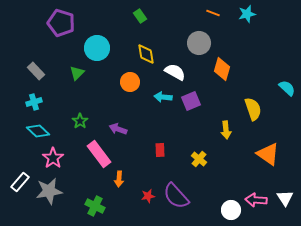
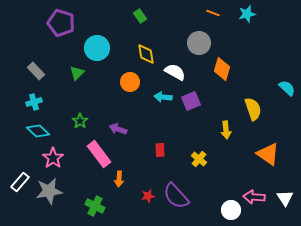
pink arrow: moved 2 px left, 3 px up
